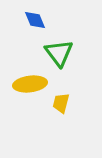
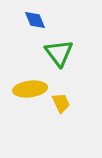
yellow ellipse: moved 5 px down
yellow trapezoid: rotated 140 degrees clockwise
